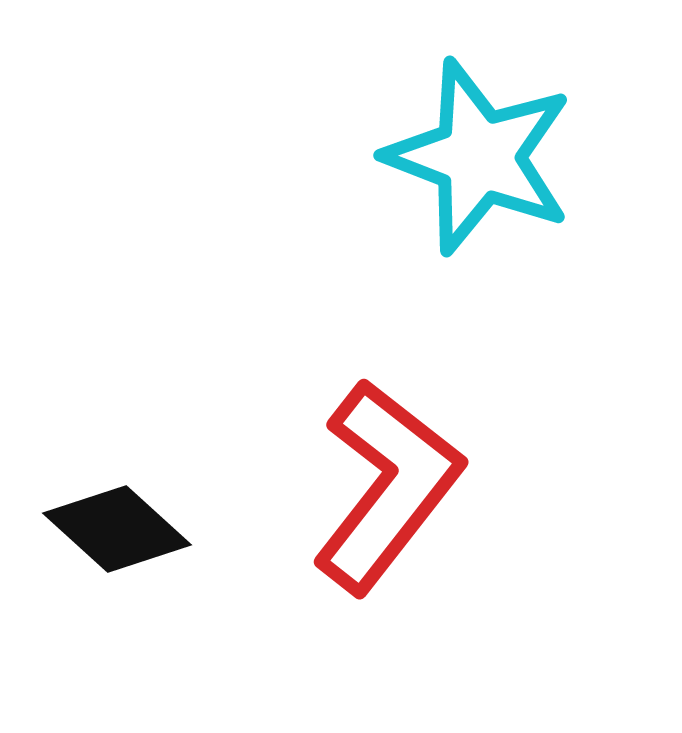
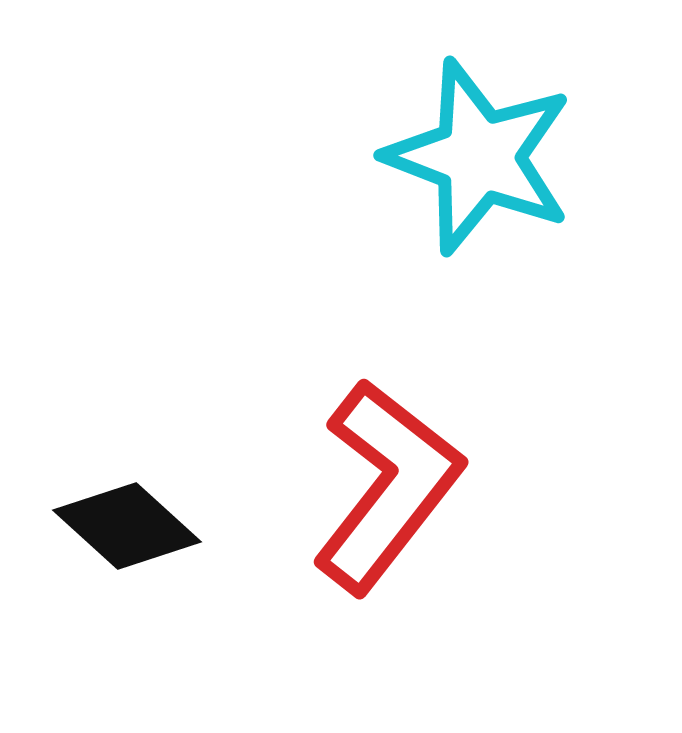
black diamond: moved 10 px right, 3 px up
